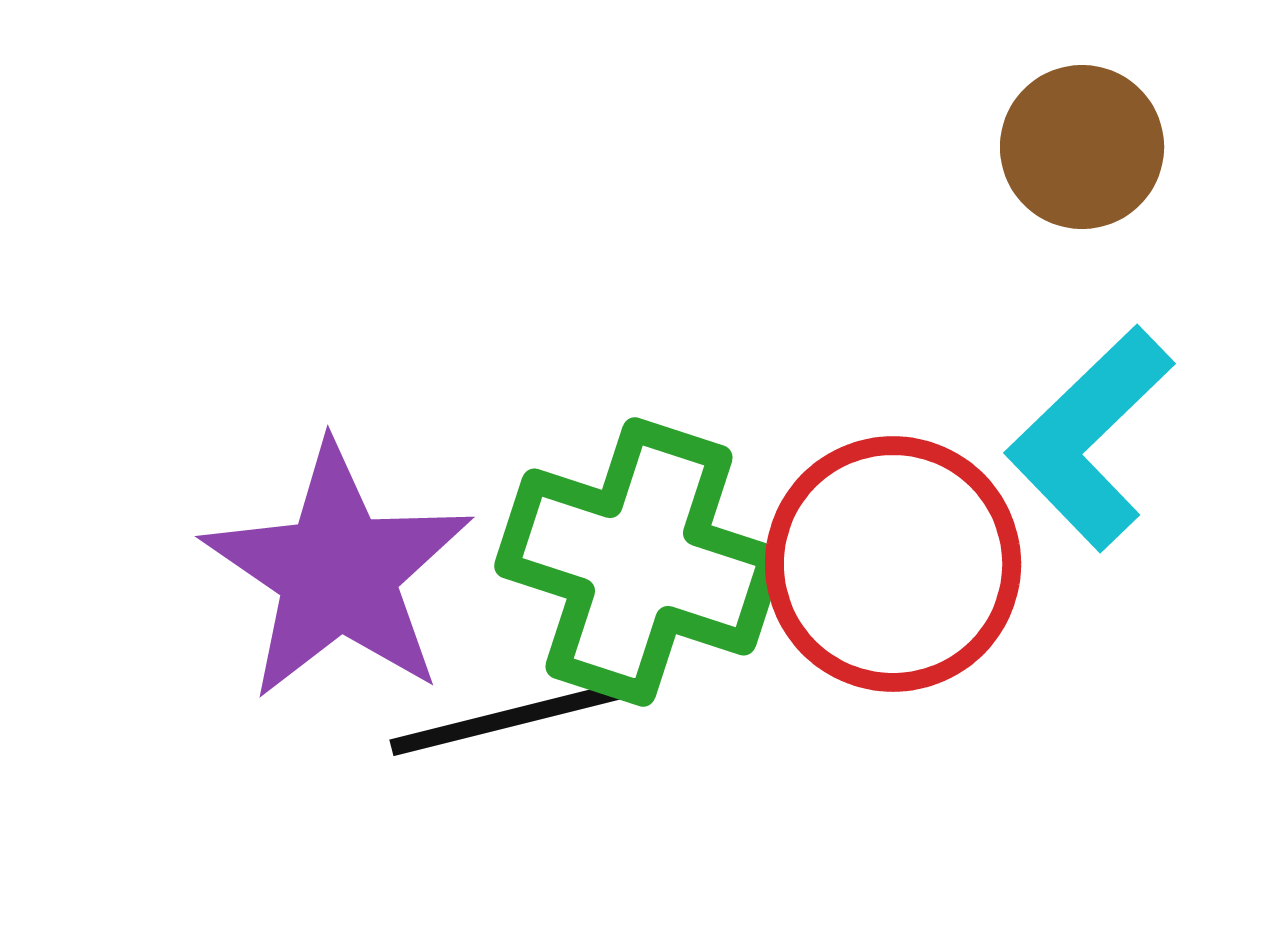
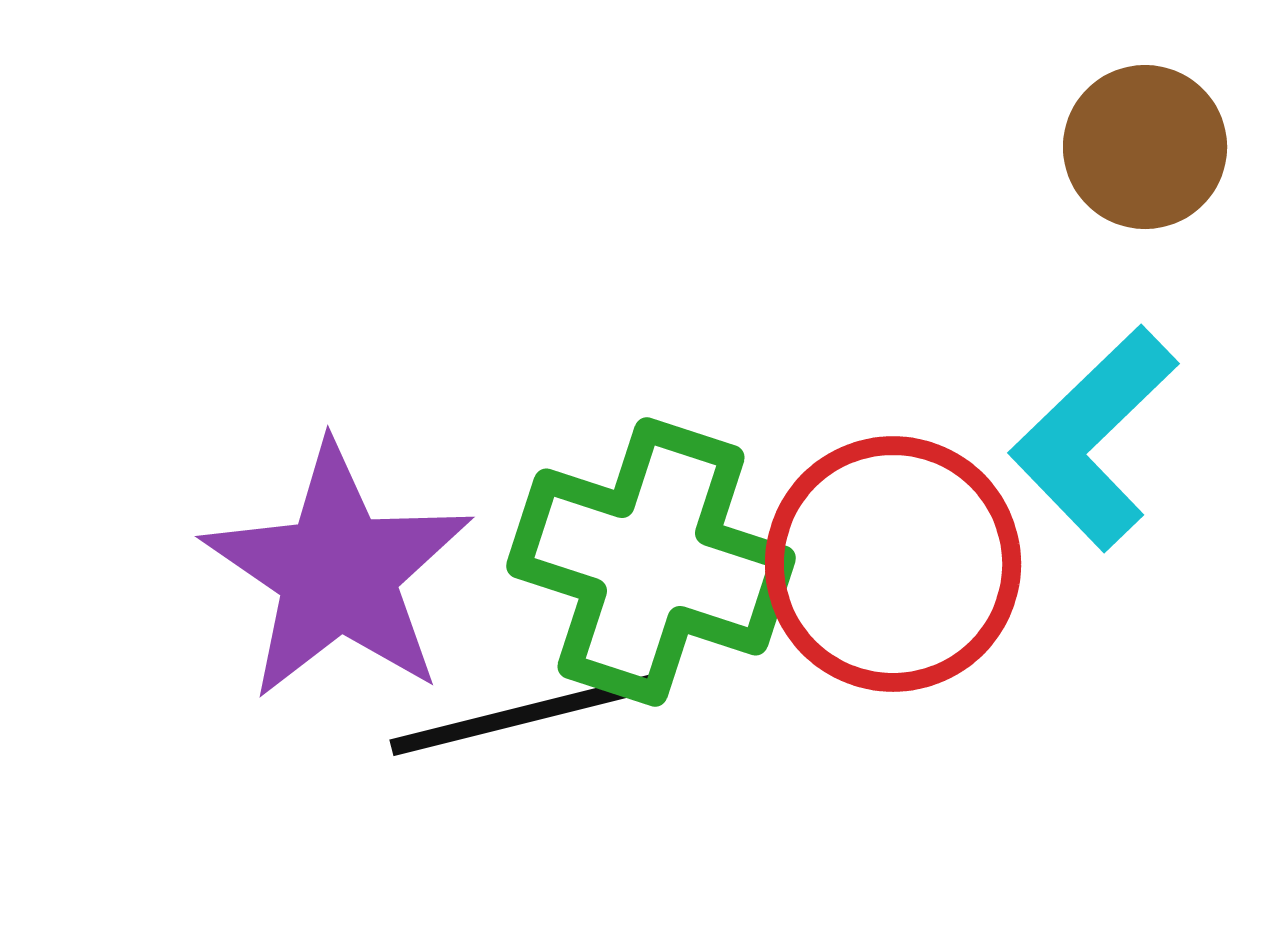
brown circle: moved 63 px right
cyan L-shape: moved 4 px right
green cross: moved 12 px right
